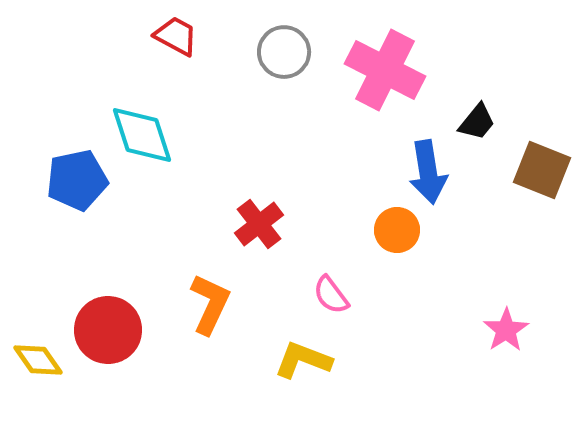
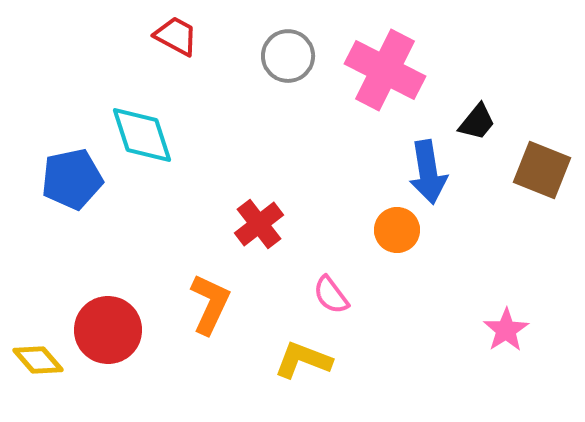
gray circle: moved 4 px right, 4 px down
blue pentagon: moved 5 px left, 1 px up
yellow diamond: rotated 6 degrees counterclockwise
